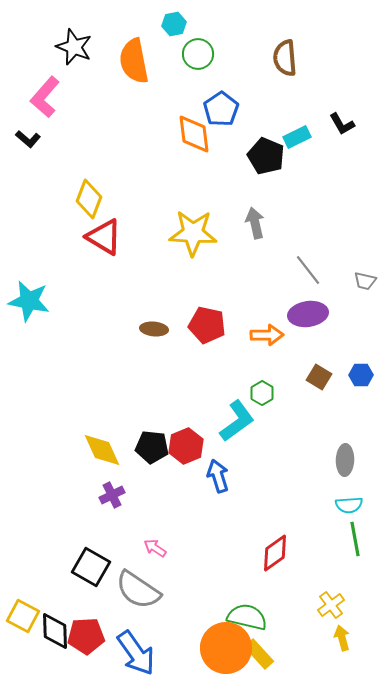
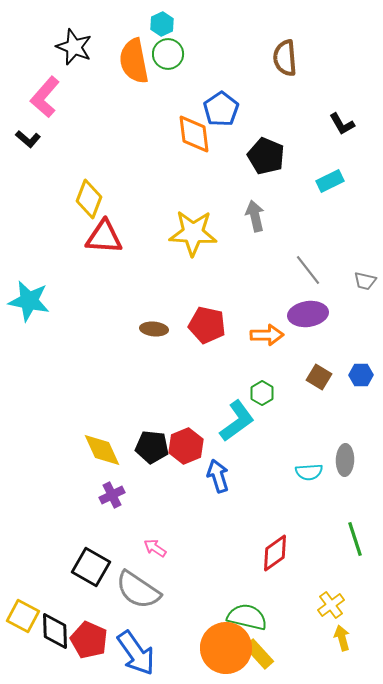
cyan hexagon at (174, 24): moved 12 px left; rotated 15 degrees counterclockwise
green circle at (198, 54): moved 30 px left
cyan rectangle at (297, 137): moved 33 px right, 44 px down
gray arrow at (255, 223): moved 7 px up
red triangle at (104, 237): rotated 27 degrees counterclockwise
cyan semicircle at (349, 505): moved 40 px left, 33 px up
green line at (355, 539): rotated 8 degrees counterclockwise
red pentagon at (86, 636): moved 3 px right, 4 px down; rotated 27 degrees clockwise
